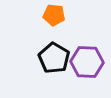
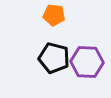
black pentagon: rotated 16 degrees counterclockwise
